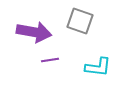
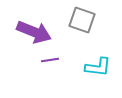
gray square: moved 2 px right, 1 px up
purple arrow: rotated 12 degrees clockwise
